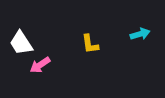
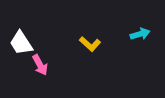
yellow L-shape: rotated 40 degrees counterclockwise
pink arrow: rotated 85 degrees counterclockwise
